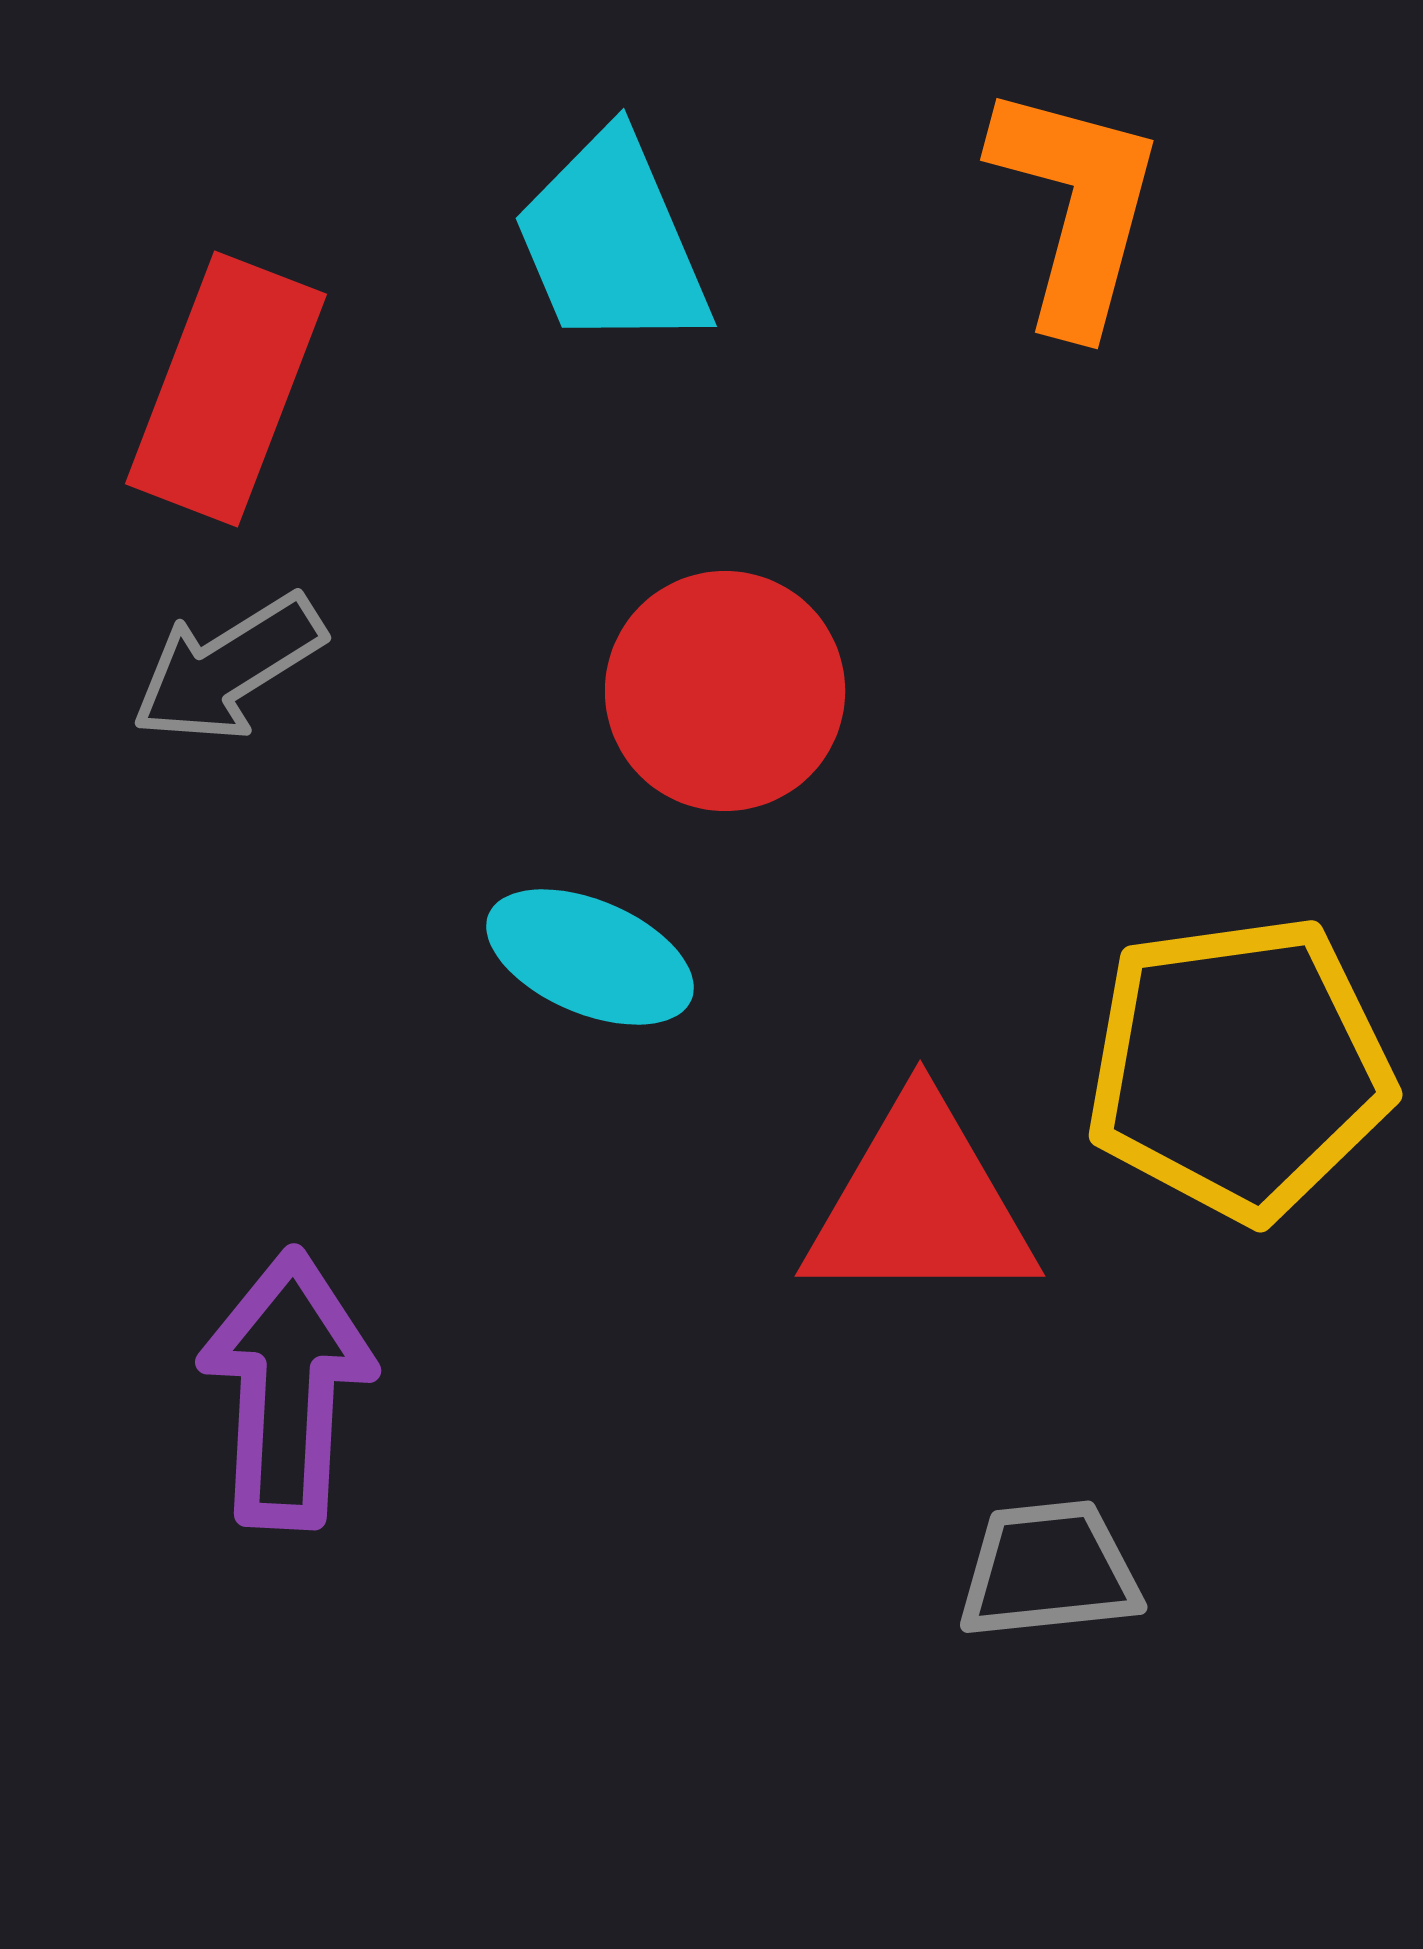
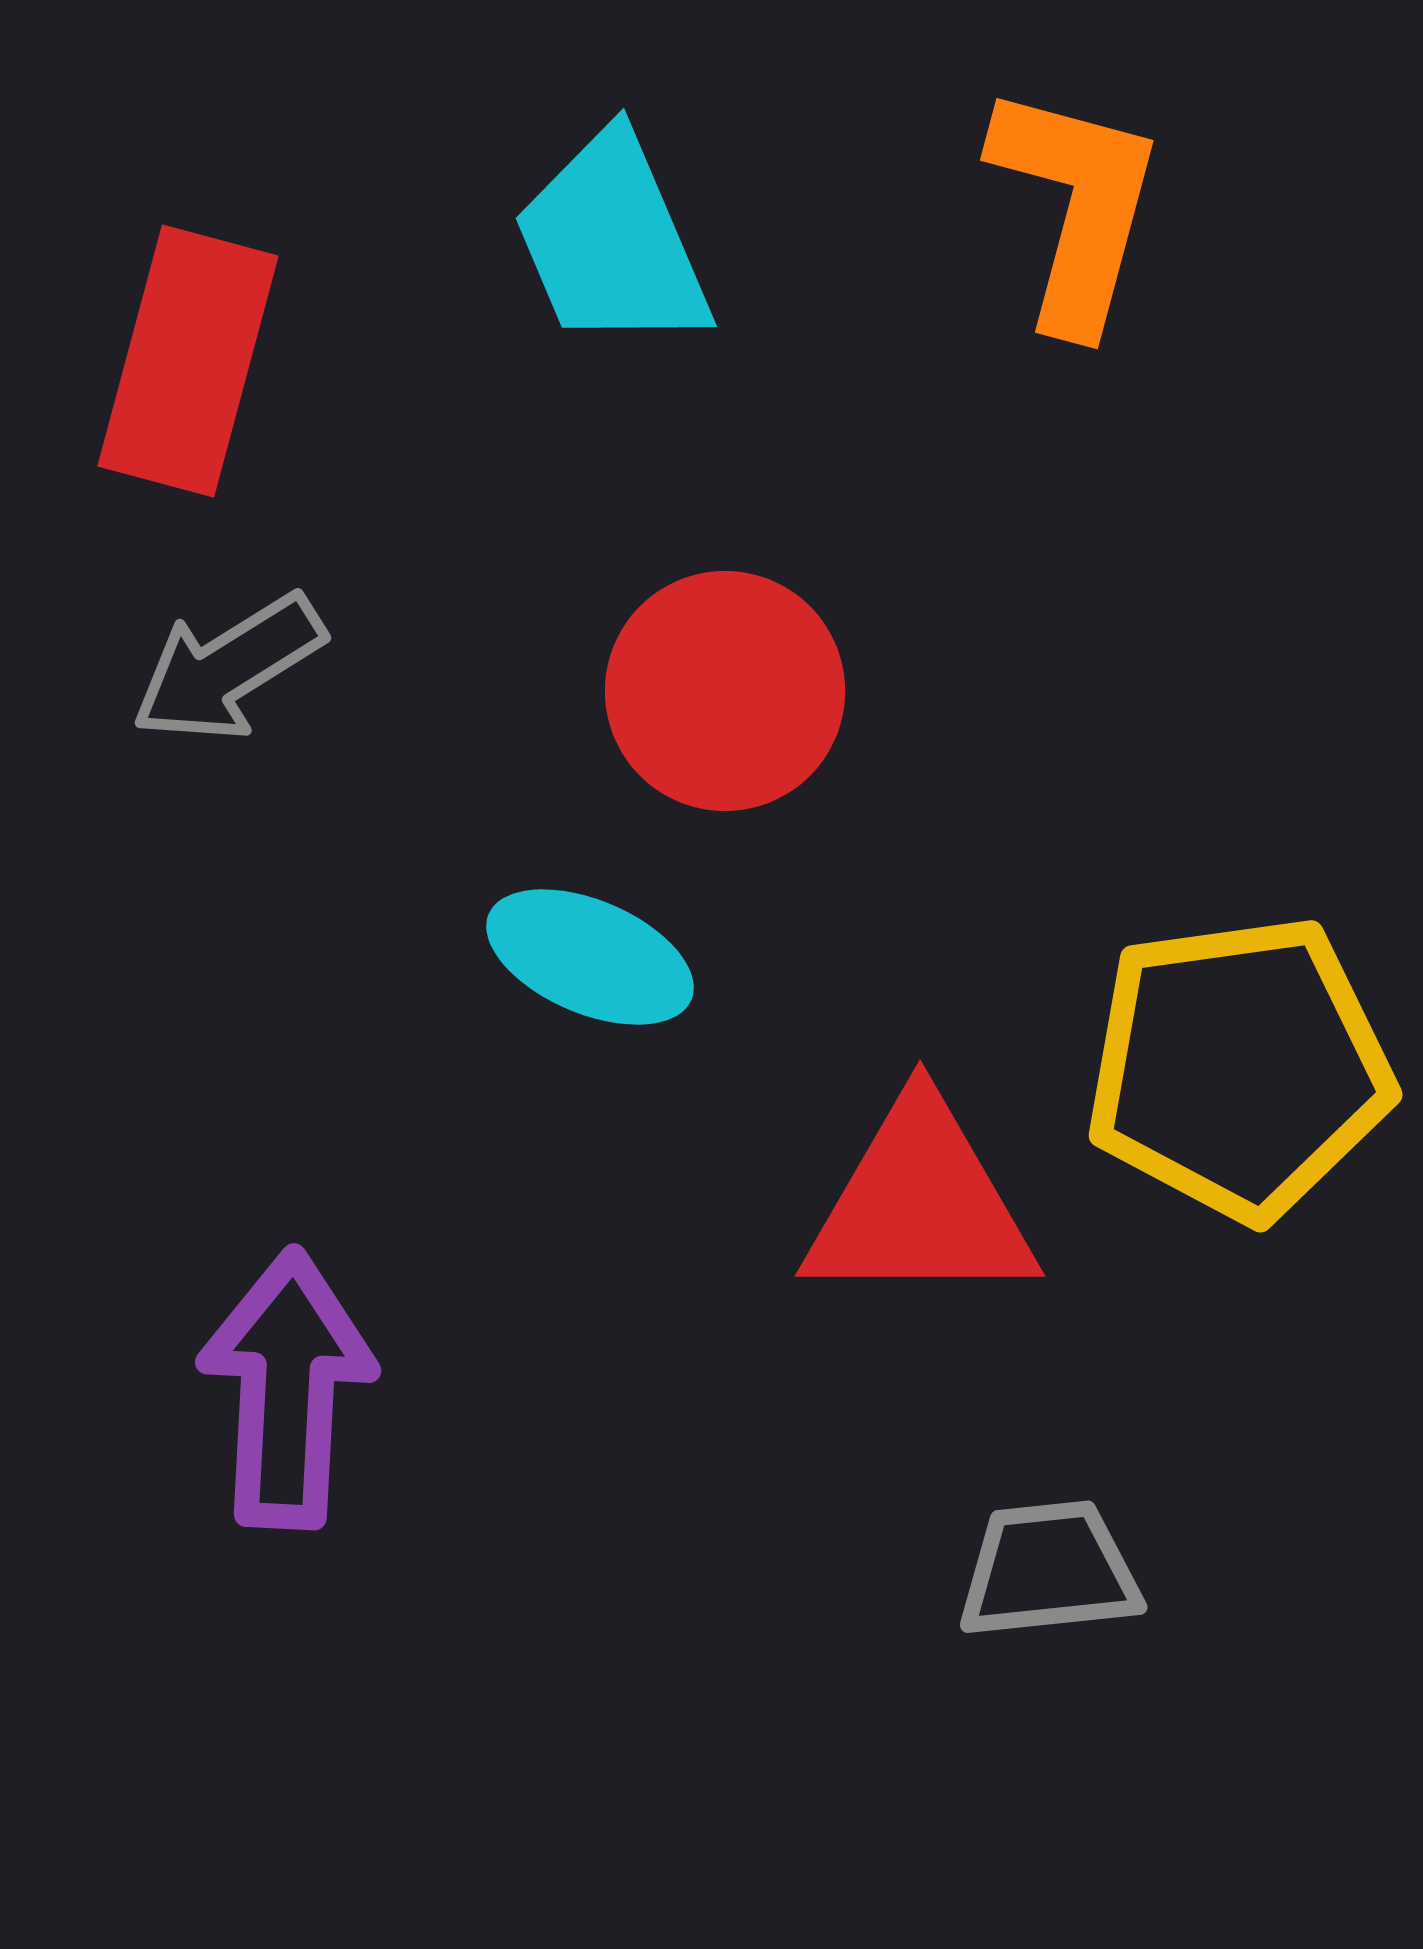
red rectangle: moved 38 px left, 28 px up; rotated 6 degrees counterclockwise
